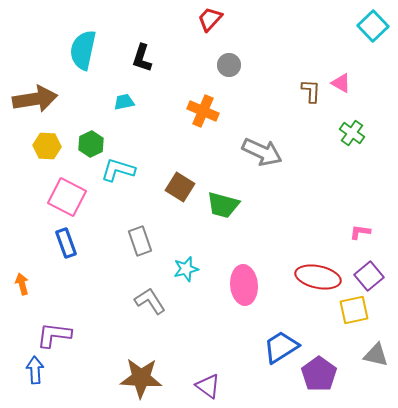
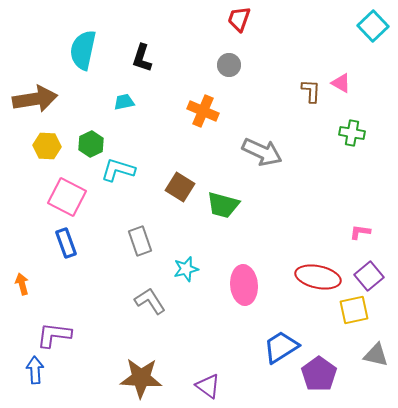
red trapezoid: moved 29 px right; rotated 24 degrees counterclockwise
green cross: rotated 25 degrees counterclockwise
